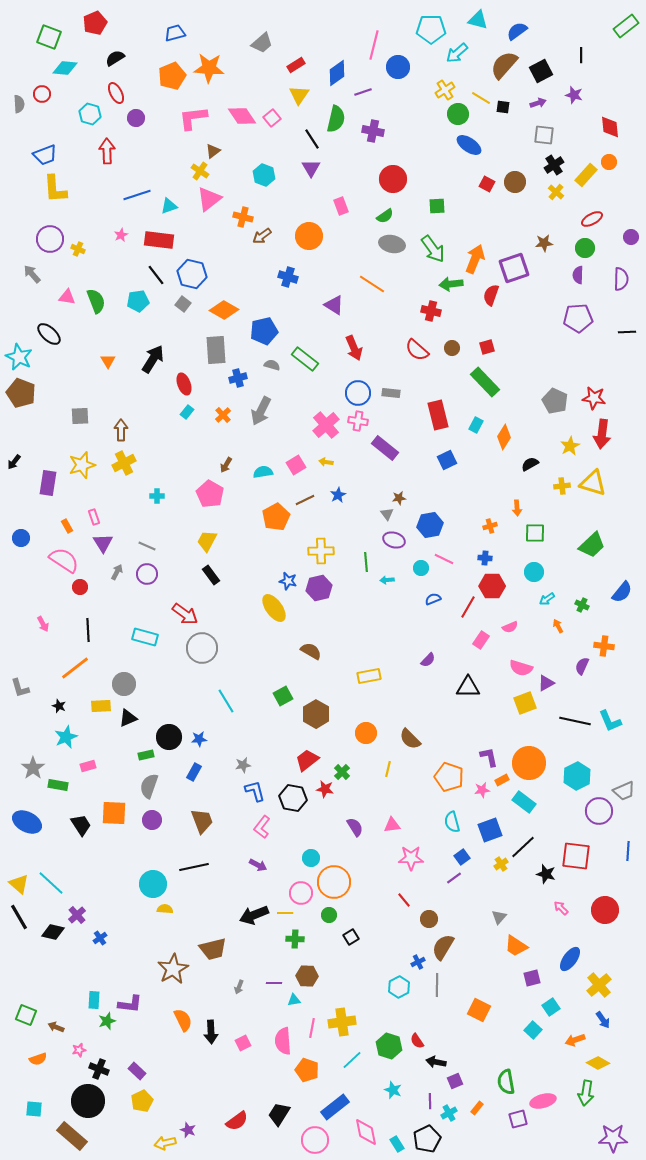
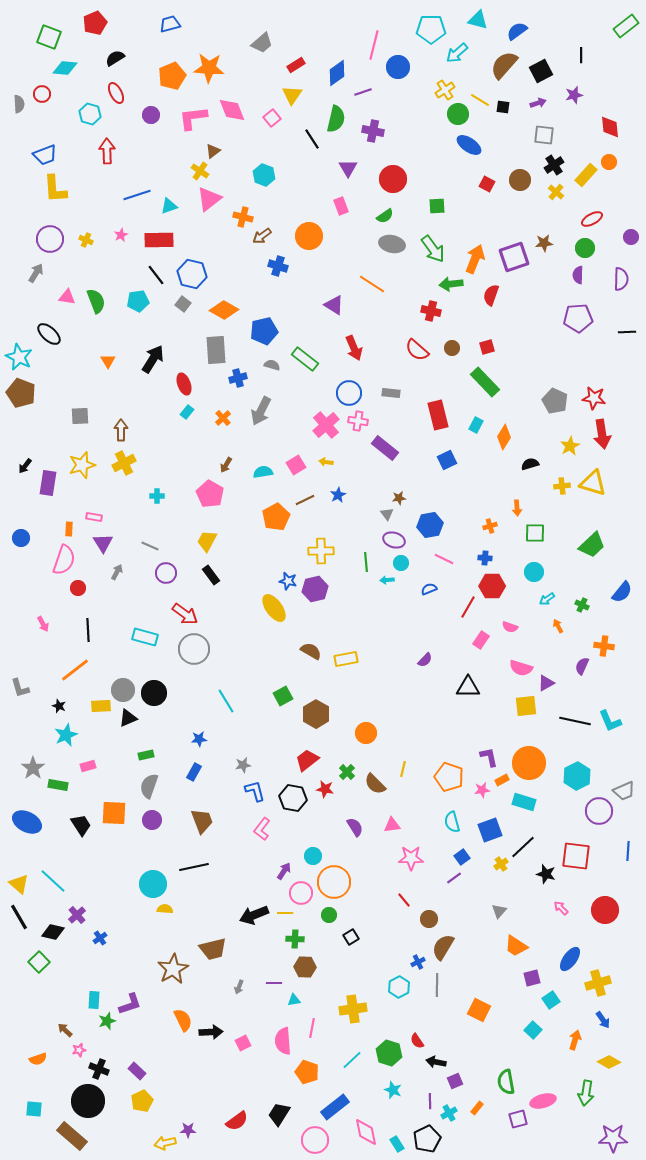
blue trapezoid at (175, 33): moved 5 px left, 9 px up
yellow triangle at (299, 95): moved 7 px left
purple star at (574, 95): rotated 30 degrees counterclockwise
yellow line at (481, 98): moved 1 px left, 2 px down
pink diamond at (242, 116): moved 10 px left, 6 px up; rotated 12 degrees clockwise
purple circle at (136, 118): moved 15 px right, 3 px up
purple triangle at (311, 168): moved 37 px right
brown circle at (515, 182): moved 5 px right, 2 px up
red rectangle at (159, 240): rotated 8 degrees counterclockwise
yellow cross at (78, 249): moved 8 px right, 9 px up
purple square at (514, 268): moved 11 px up
gray arrow at (32, 274): moved 4 px right, 1 px up; rotated 72 degrees clockwise
blue cross at (288, 277): moved 10 px left, 11 px up
blue circle at (358, 393): moved 9 px left
orange cross at (223, 415): moved 3 px down
red arrow at (602, 434): rotated 16 degrees counterclockwise
black arrow at (14, 462): moved 11 px right, 4 px down
black semicircle at (530, 464): rotated 12 degrees clockwise
pink rectangle at (94, 517): rotated 63 degrees counterclockwise
orange rectangle at (67, 526): moved 2 px right, 3 px down; rotated 32 degrees clockwise
gray line at (147, 546): moved 3 px right
pink semicircle at (64, 560): rotated 76 degrees clockwise
cyan circle at (421, 568): moved 20 px left, 5 px up
purple circle at (147, 574): moved 19 px right, 1 px up
red circle at (80, 587): moved 2 px left, 1 px down
purple hexagon at (319, 588): moved 4 px left, 1 px down
blue semicircle at (433, 599): moved 4 px left, 10 px up
pink semicircle at (510, 627): rotated 42 degrees clockwise
gray circle at (202, 648): moved 8 px left, 1 px down
purple semicircle at (428, 660): moved 3 px left
orange line at (75, 668): moved 2 px down
yellow rectangle at (369, 676): moved 23 px left, 17 px up
gray circle at (124, 684): moved 1 px left, 6 px down
yellow square at (525, 703): moved 1 px right, 3 px down; rotated 15 degrees clockwise
cyan star at (66, 737): moved 2 px up
black circle at (169, 737): moved 15 px left, 44 px up
brown semicircle at (410, 739): moved 35 px left, 45 px down
yellow line at (388, 769): moved 15 px right
green cross at (342, 772): moved 5 px right
cyan rectangle at (524, 802): rotated 20 degrees counterclockwise
pink L-shape at (262, 827): moved 2 px down
cyan circle at (311, 858): moved 2 px right, 2 px up
purple arrow at (258, 865): moved 26 px right, 6 px down; rotated 84 degrees counterclockwise
cyan line at (51, 883): moved 2 px right, 2 px up
gray triangle at (499, 917): moved 6 px up
brown hexagon at (307, 976): moved 2 px left, 9 px up
yellow cross at (599, 985): moved 1 px left, 2 px up; rotated 25 degrees clockwise
purple L-shape at (130, 1004): rotated 25 degrees counterclockwise
cyan square at (551, 1007): moved 7 px up
green square at (26, 1015): moved 13 px right, 53 px up; rotated 25 degrees clockwise
yellow cross at (342, 1022): moved 11 px right, 13 px up
brown arrow at (56, 1027): moved 9 px right, 3 px down; rotated 21 degrees clockwise
black arrow at (211, 1032): rotated 90 degrees counterclockwise
orange arrow at (575, 1040): rotated 126 degrees clockwise
green hexagon at (389, 1046): moved 7 px down
yellow diamond at (598, 1063): moved 11 px right, 1 px up
orange pentagon at (307, 1070): moved 2 px down
purple star at (188, 1130): rotated 21 degrees counterclockwise
